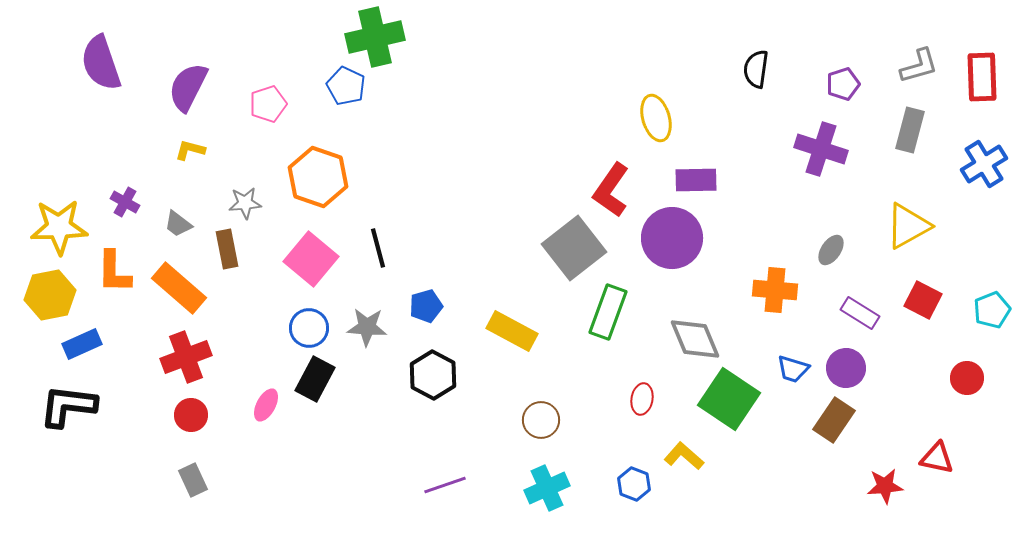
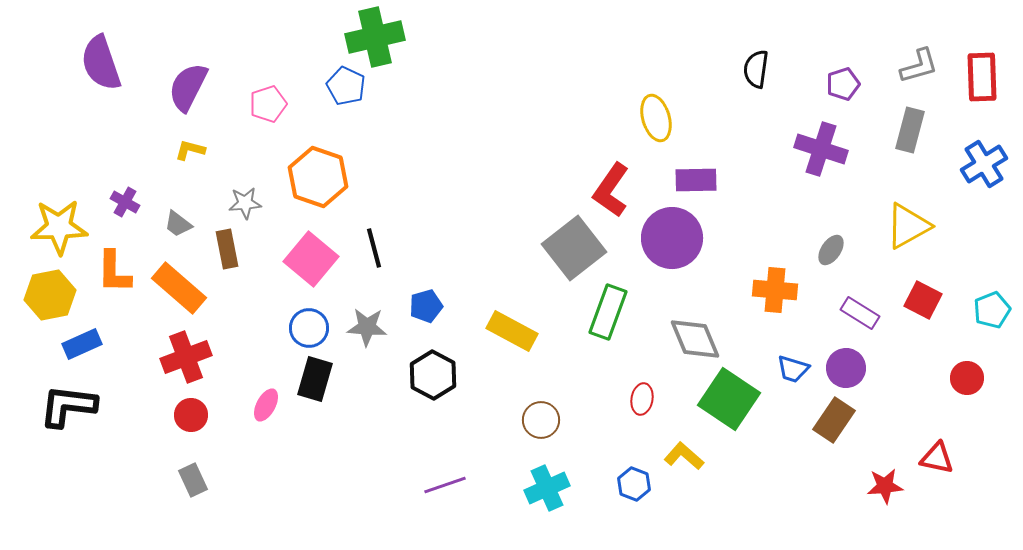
black line at (378, 248): moved 4 px left
black rectangle at (315, 379): rotated 12 degrees counterclockwise
